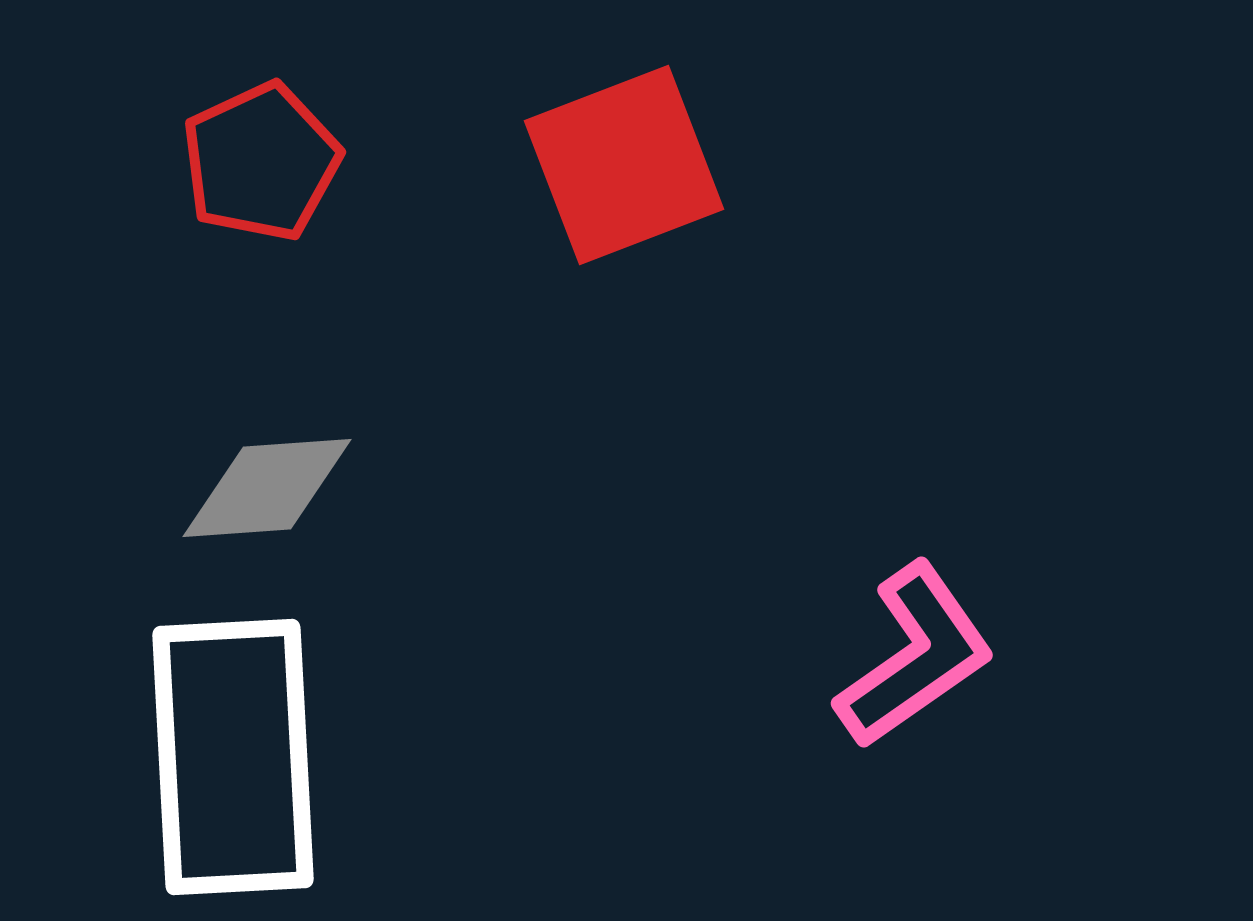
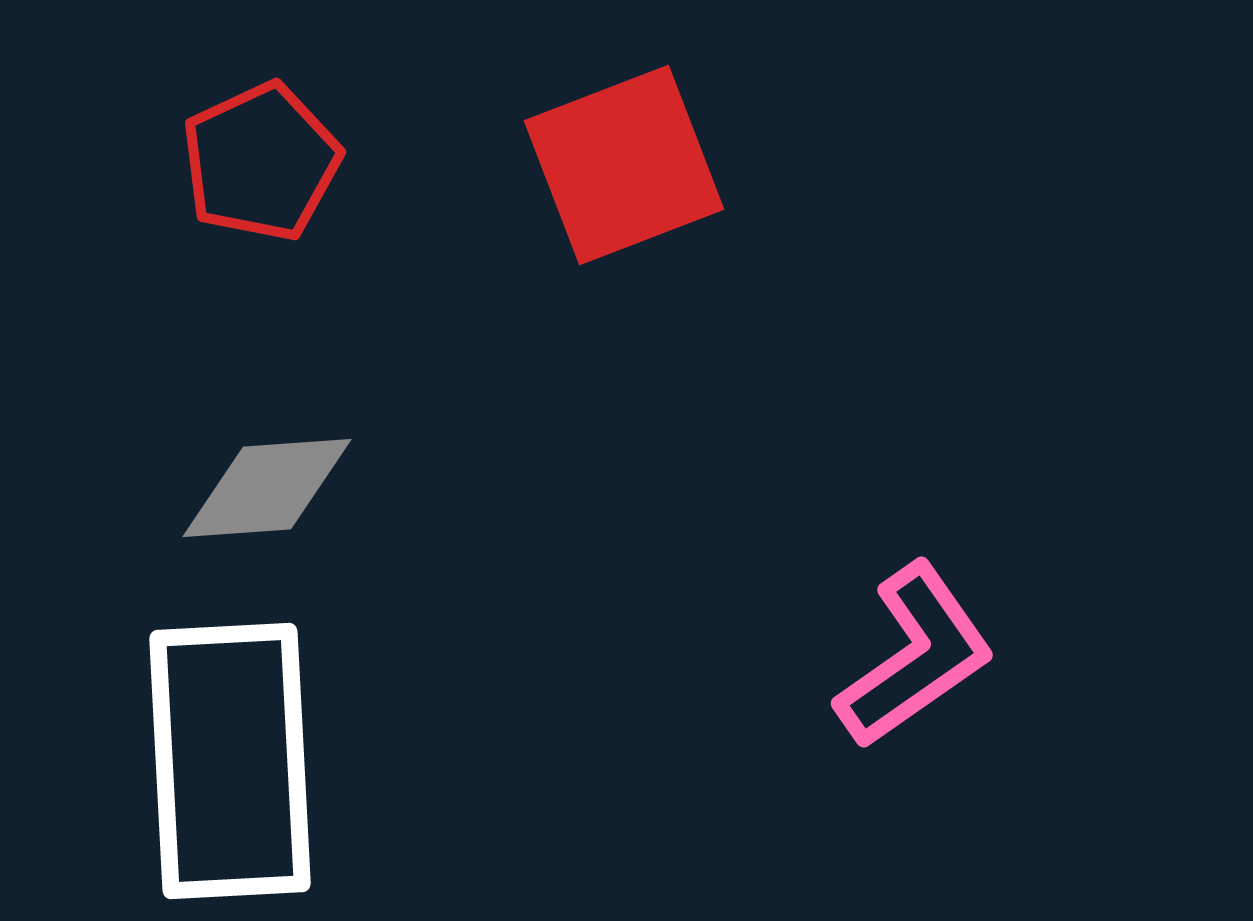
white rectangle: moved 3 px left, 4 px down
